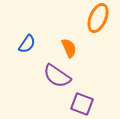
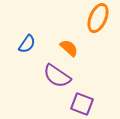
orange semicircle: rotated 24 degrees counterclockwise
